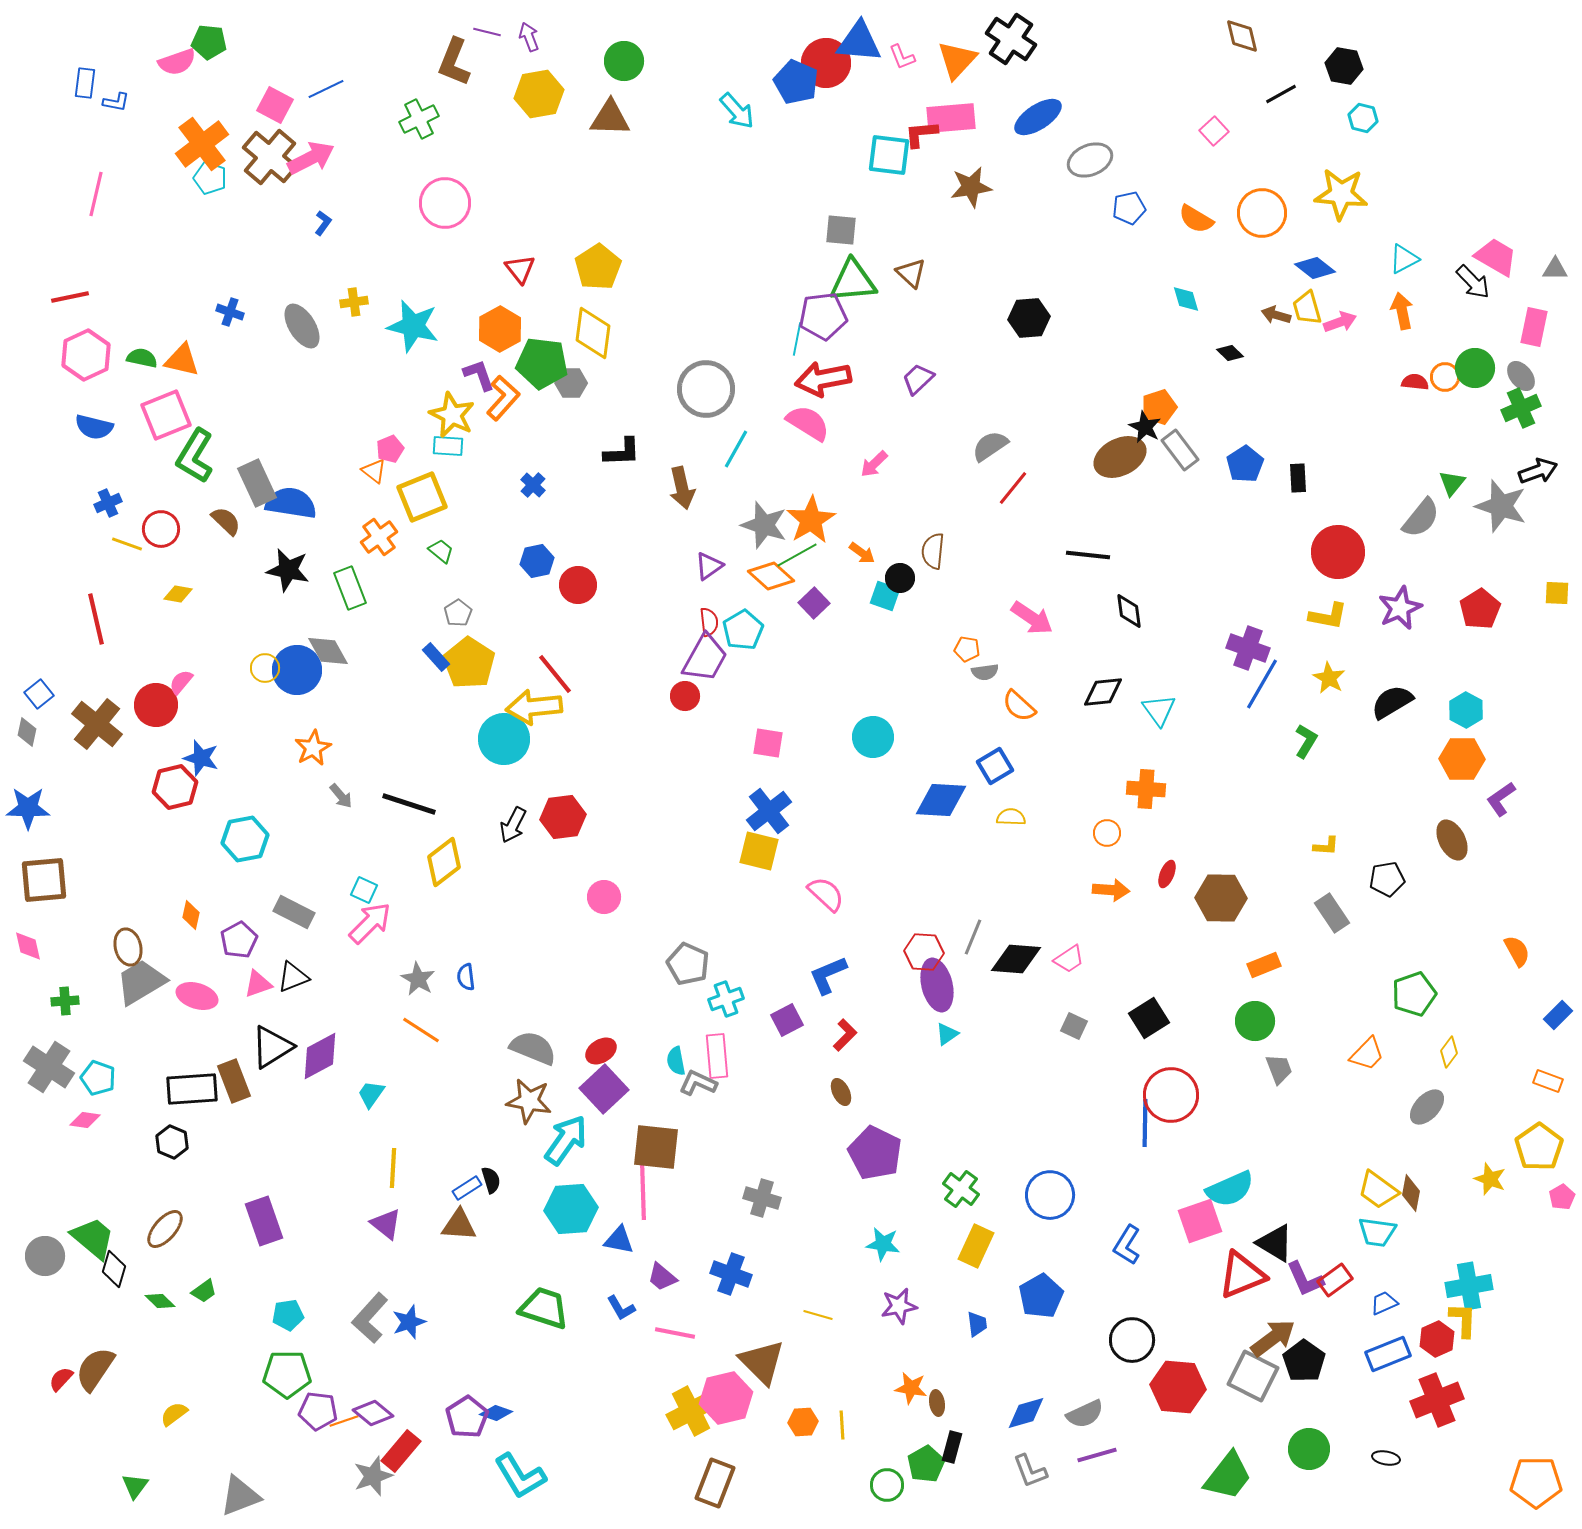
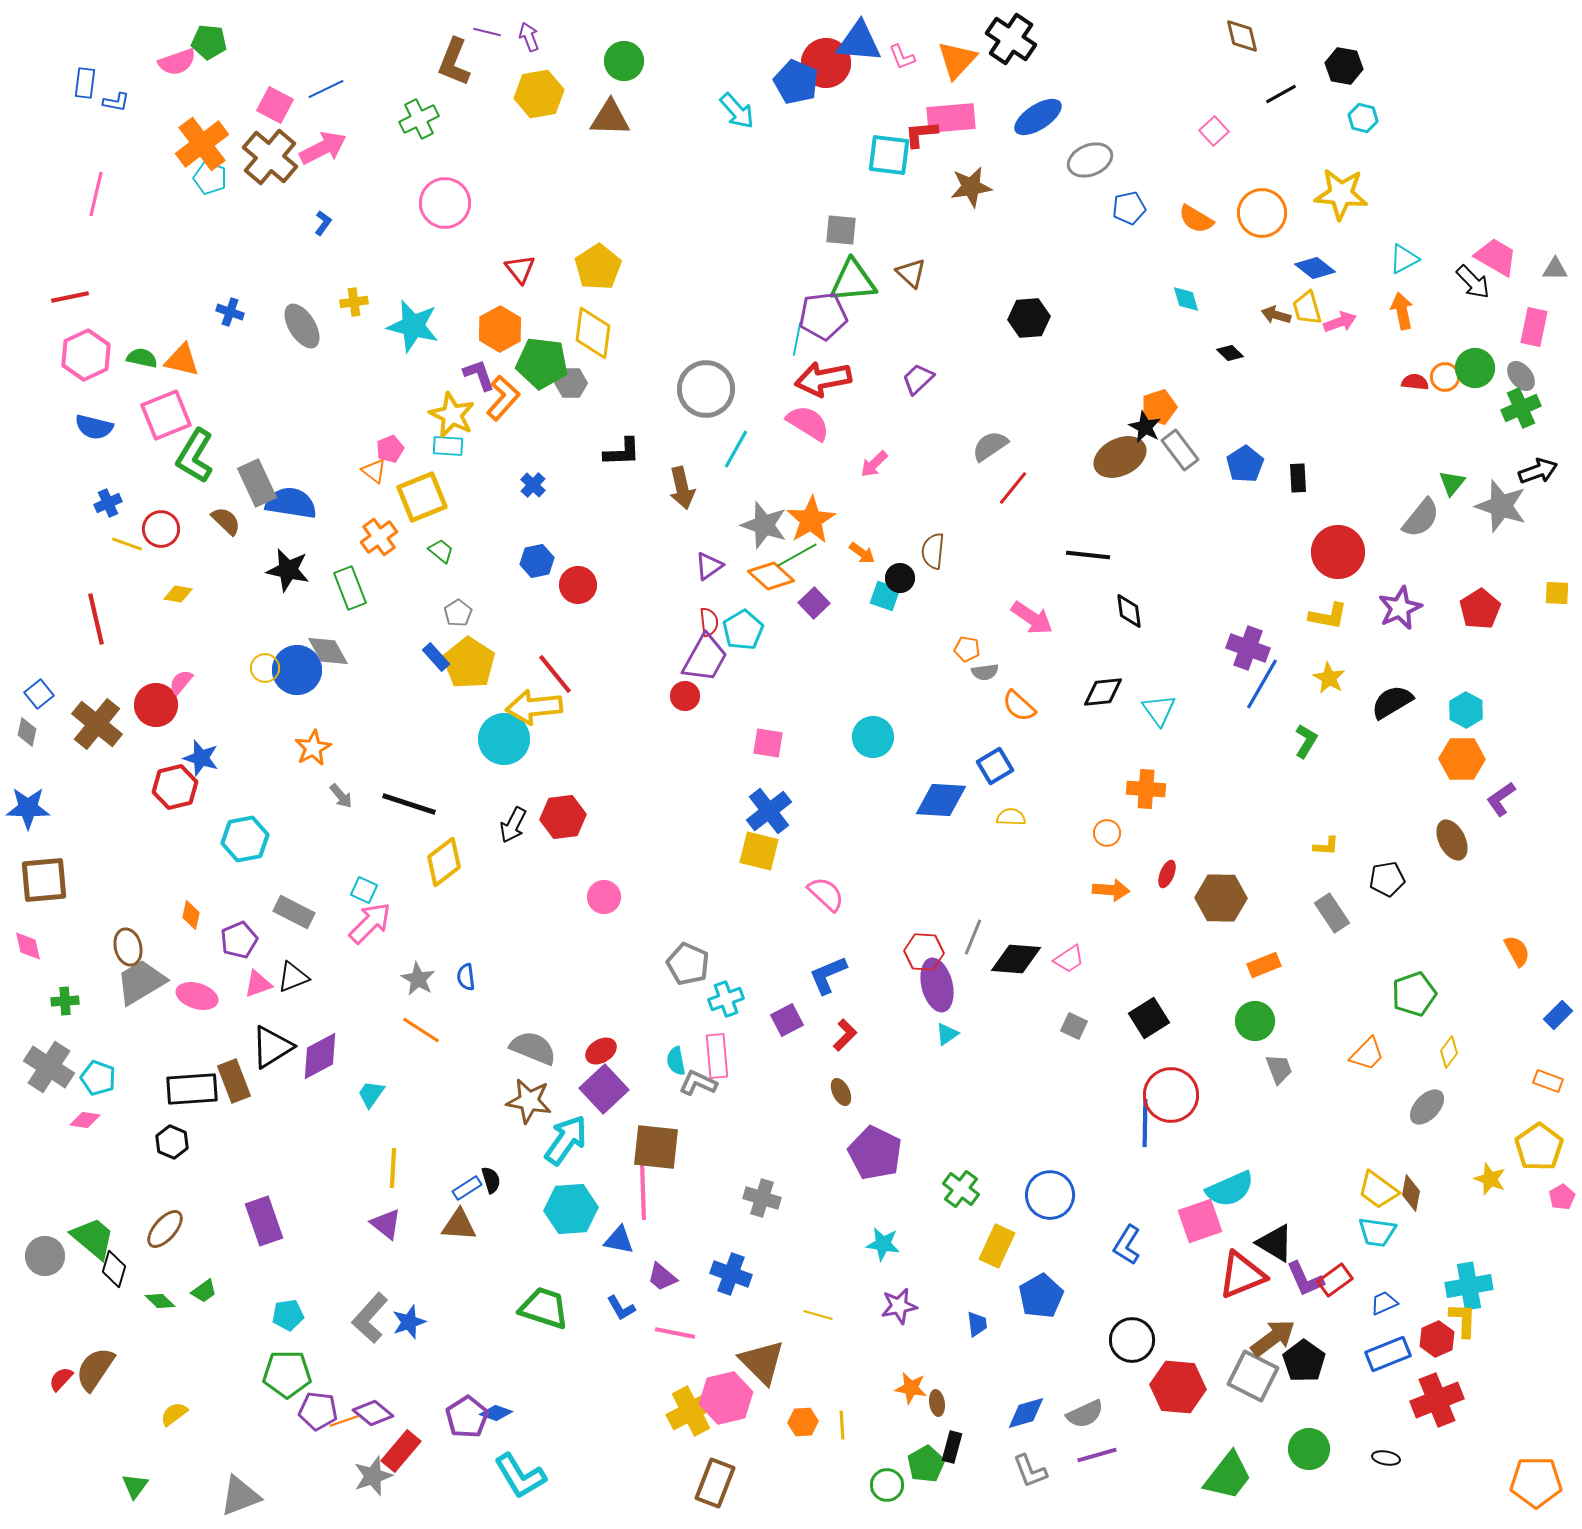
pink arrow at (311, 158): moved 12 px right, 10 px up
purple pentagon at (239, 940): rotated 6 degrees clockwise
yellow rectangle at (976, 1246): moved 21 px right
